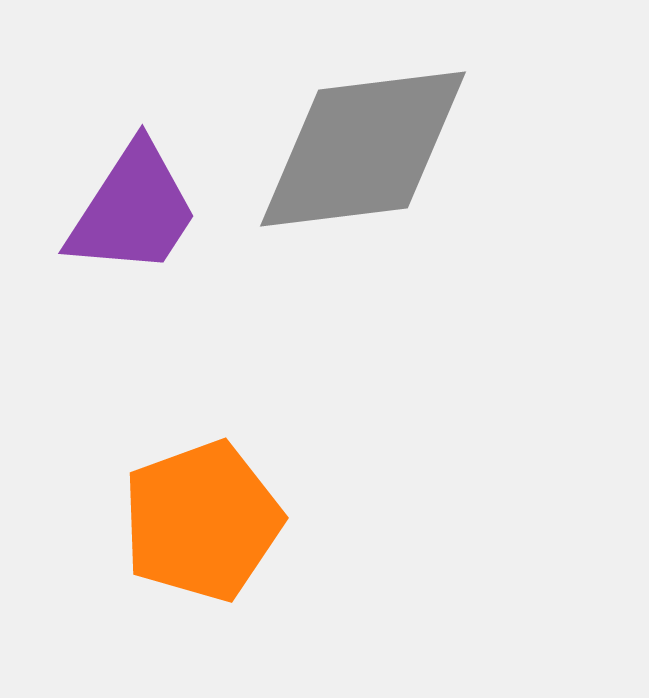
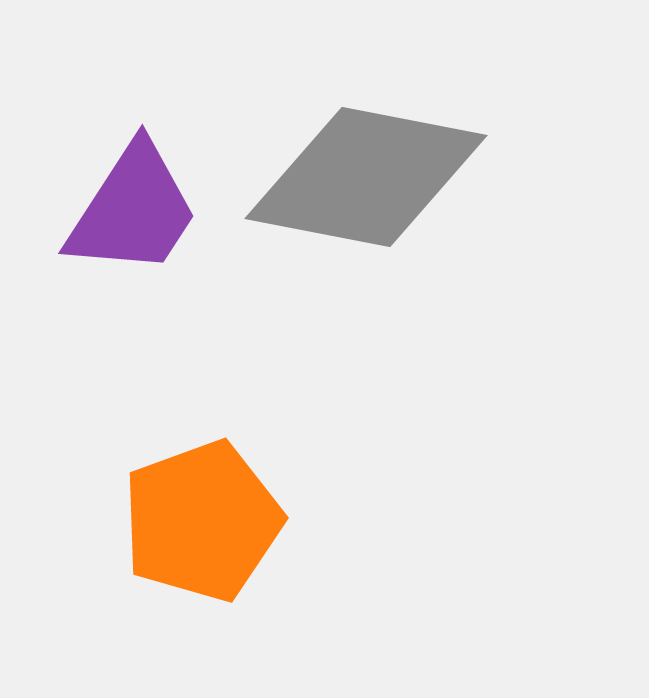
gray diamond: moved 3 px right, 28 px down; rotated 18 degrees clockwise
